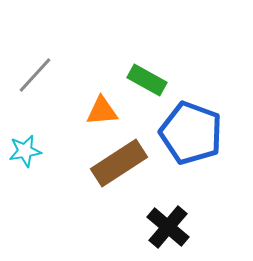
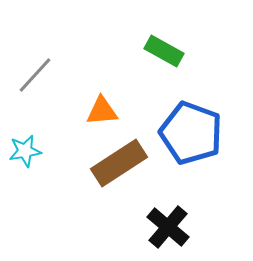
green rectangle: moved 17 px right, 29 px up
